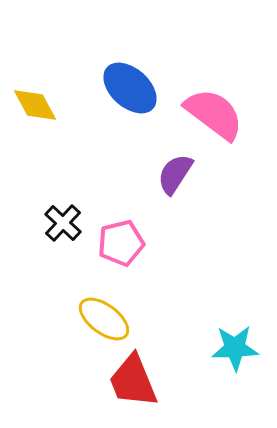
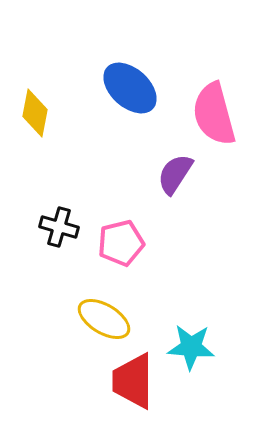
yellow diamond: moved 8 px down; rotated 39 degrees clockwise
pink semicircle: rotated 142 degrees counterclockwise
black cross: moved 4 px left, 4 px down; rotated 27 degrees counterclockwise
yellow ellipse: rotated 6 degrees counterclockwise
cyan star: moved 44 px left, 1 px up; rotated 6 degrees clockwise
red trapezoid: rotated 22 degrees clockwise
